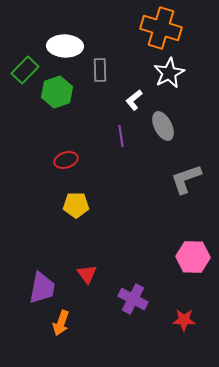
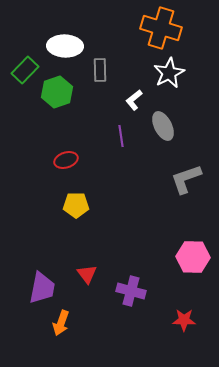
purple cross: moved 2 px left, 8 px up; rotated 12 degrees counterclockwise
